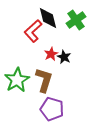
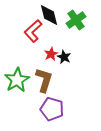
black diamond: moved 1 px right, 3 px up
